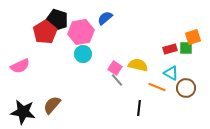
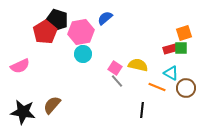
orange square: moved 9 px left, 4 px up
green square: moved 5 px left
gray line: moved 1 px down
black line: moved 3 px right, 2 px down
